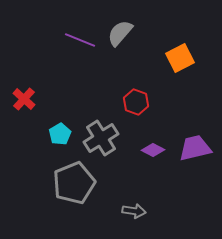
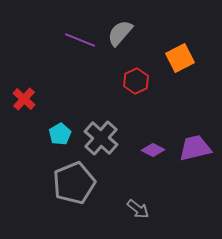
red hexagon: moved 21 px up; rotated 15 degrees clockwise
gray cross: rotated 16 degrees counterclockwise
gray arrow: moved 4 px right, 2 px up; rotated 30 degrees clockwise
